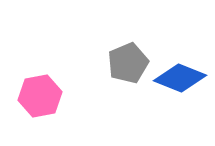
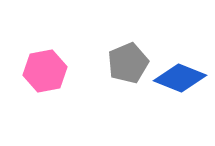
pink hexagon: moved 5 px right, 25 px up
